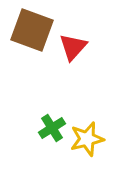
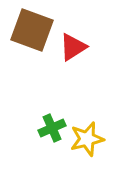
red triangle: rotated 16 degrees clockwise
green cross: rotated 8 degrees clockwise
